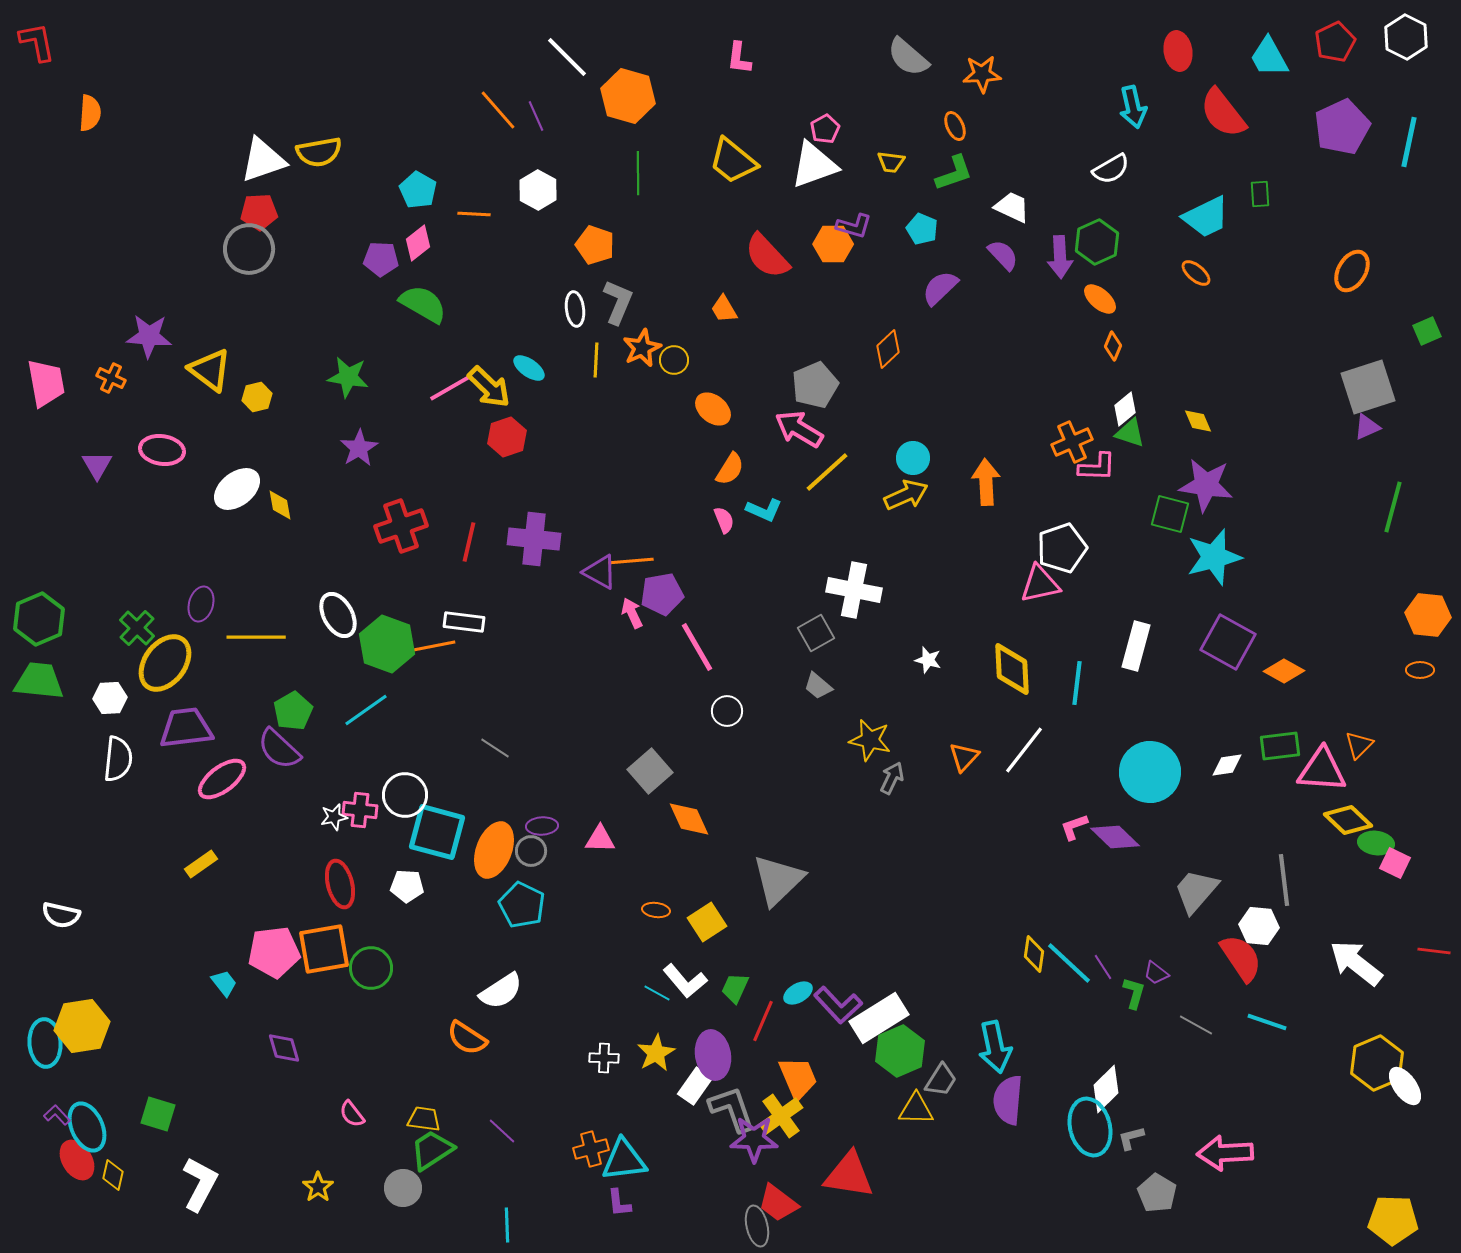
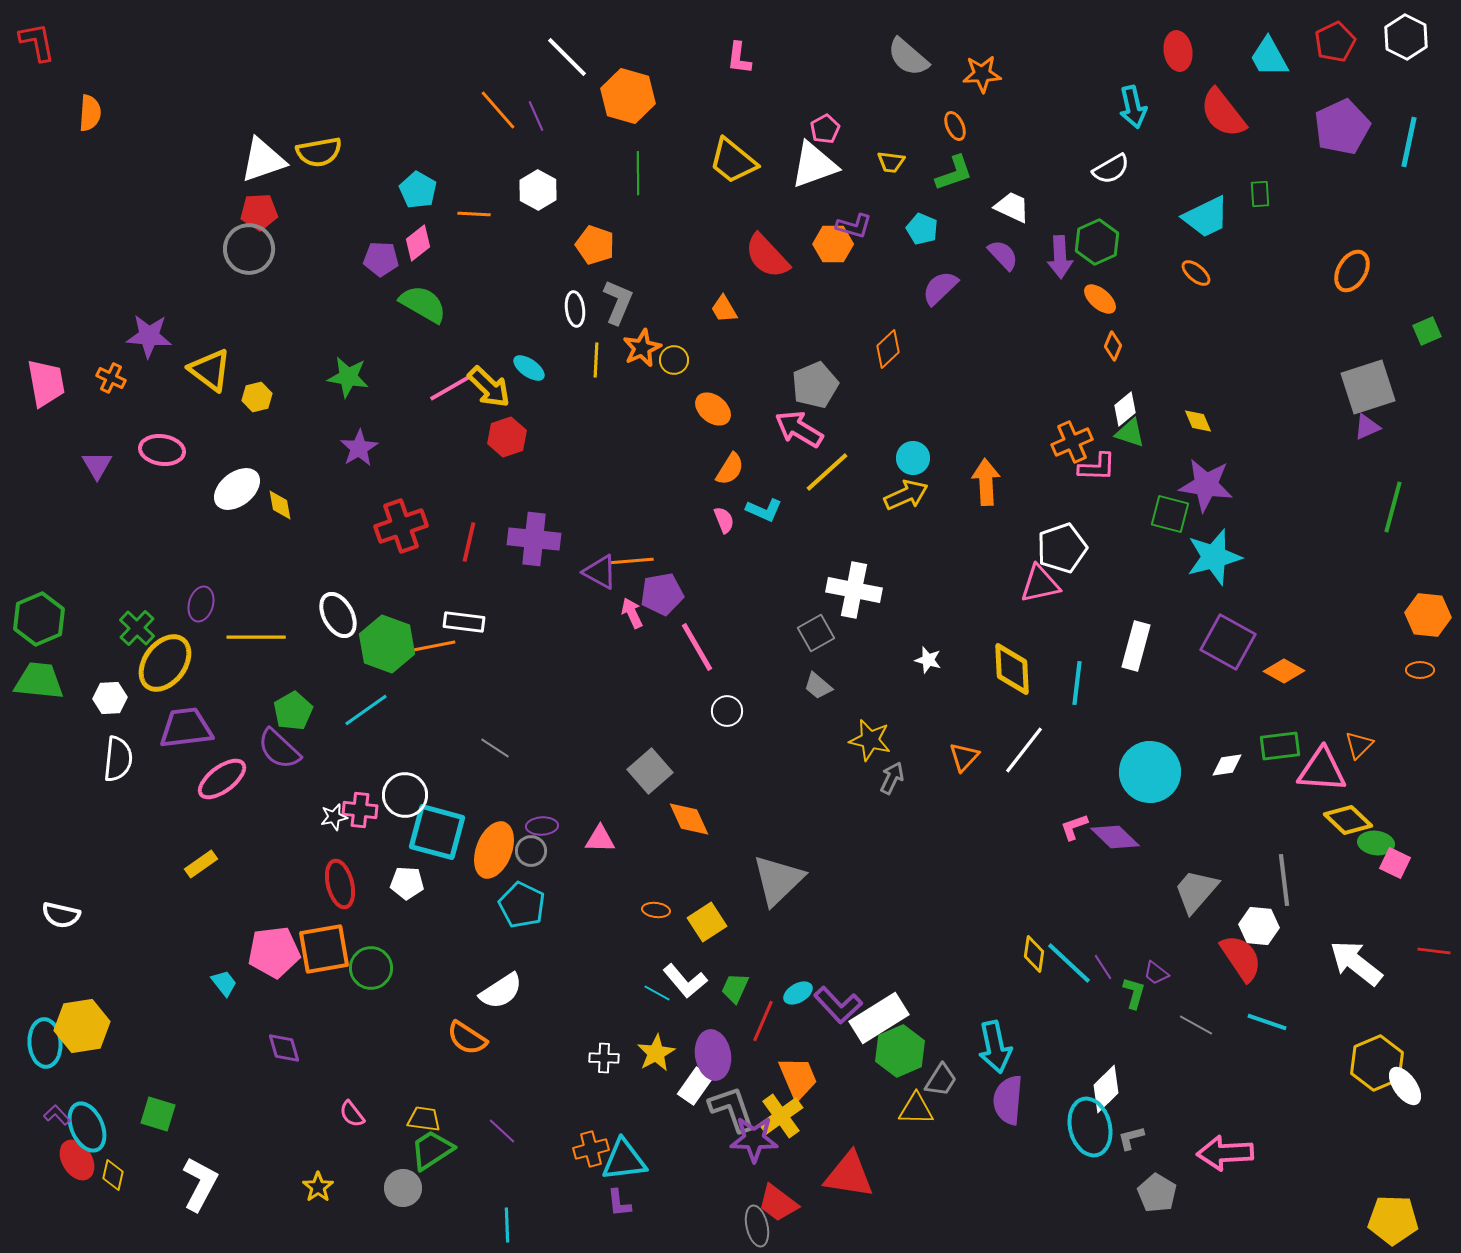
white pentagon at (407, 886): moved 3 px up
